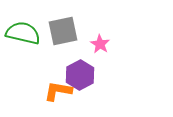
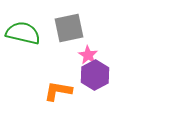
gray square: moved 6 px right, 3 px up
pink star: moved 12 px left, 11 px down
purple hexagon: moved 15 px right
